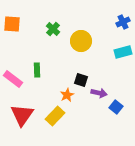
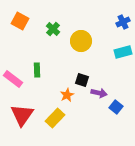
orange square: moved 8 px right, 3 px up; rotated 24 degrees clockwise
black square: moved 1 px right
yellow rectangle: moved 2 px down
